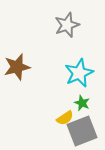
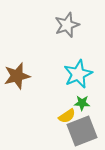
brown star: moved 9 px down
cyan star: moved 1 px left, 1 px down
green star: rotated 21 degrees counterclockwise
yellow semicircle: moved 2 px right, 2 px up
